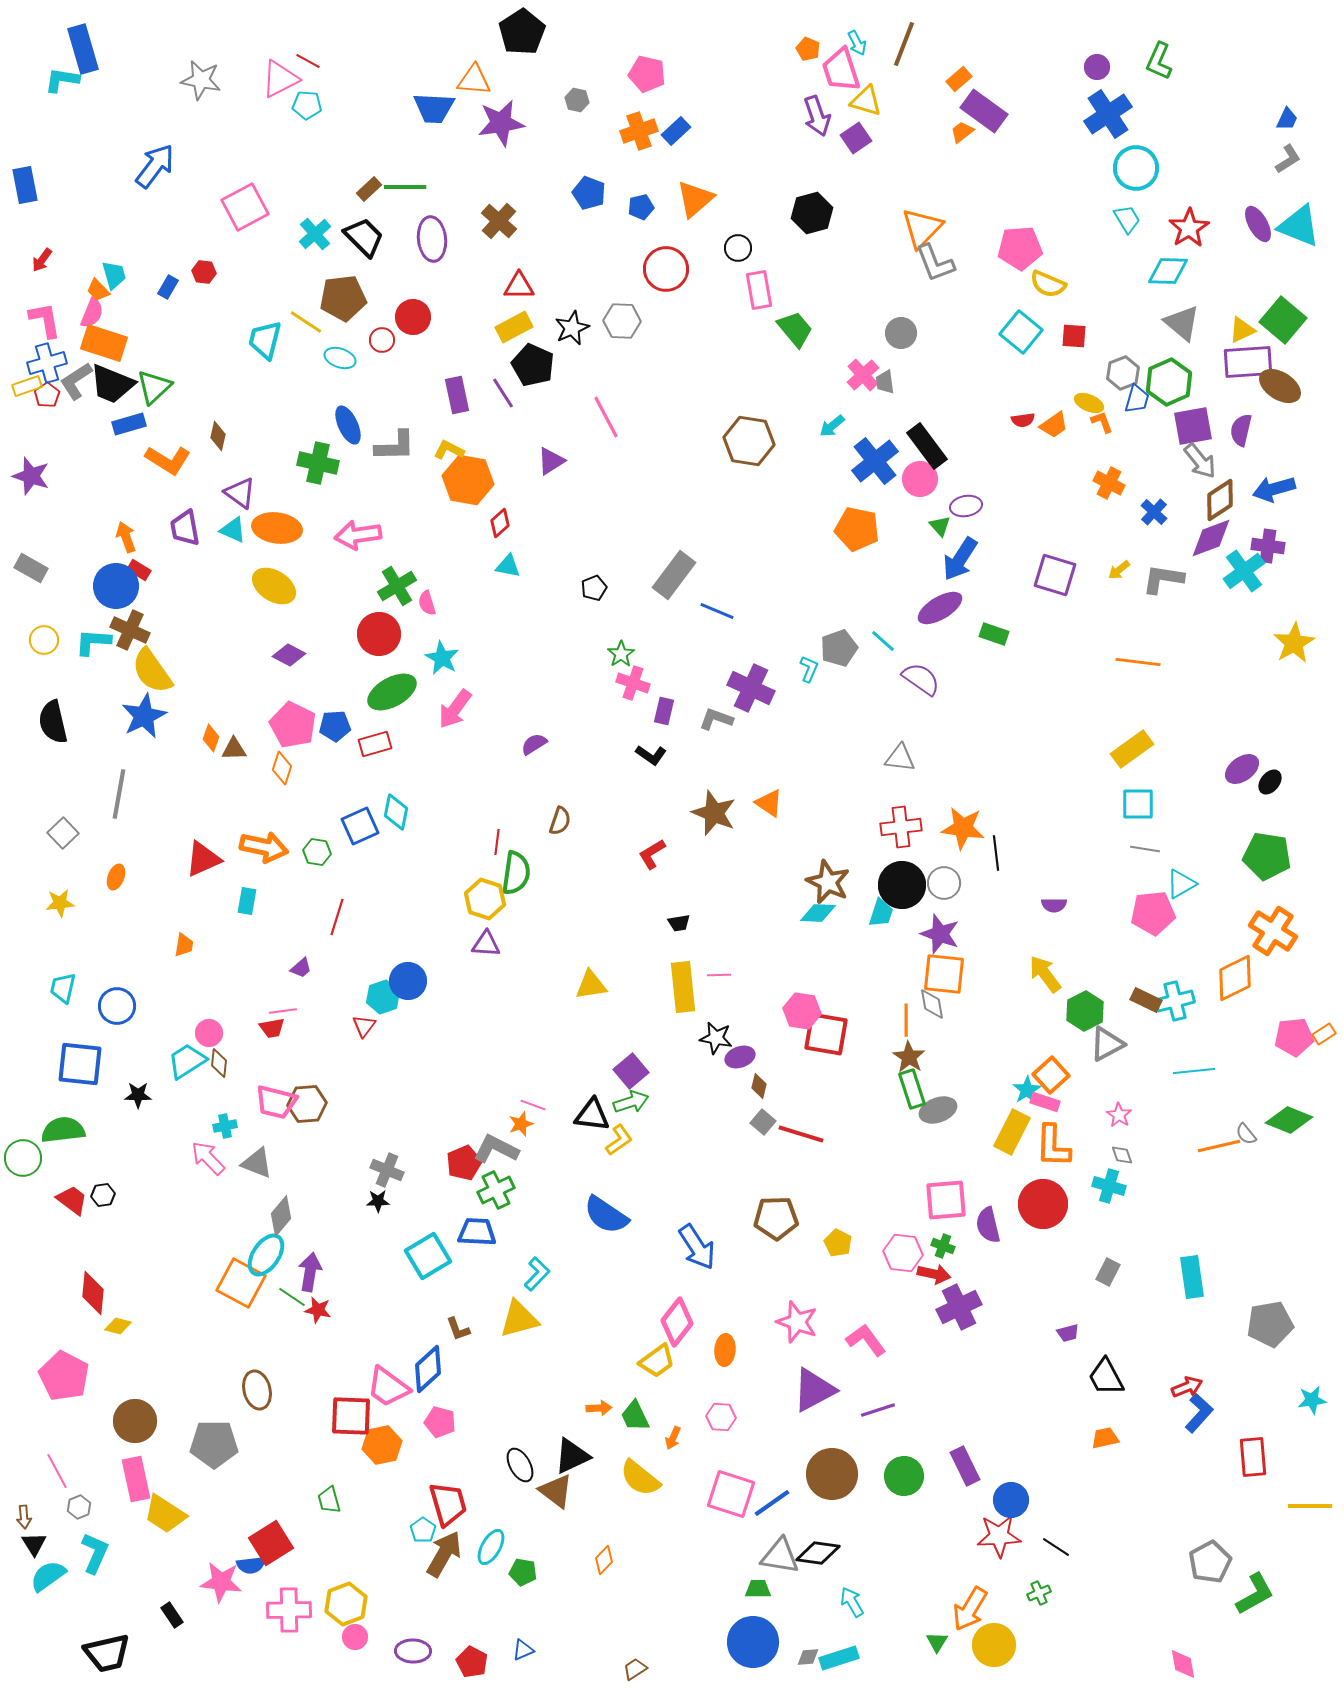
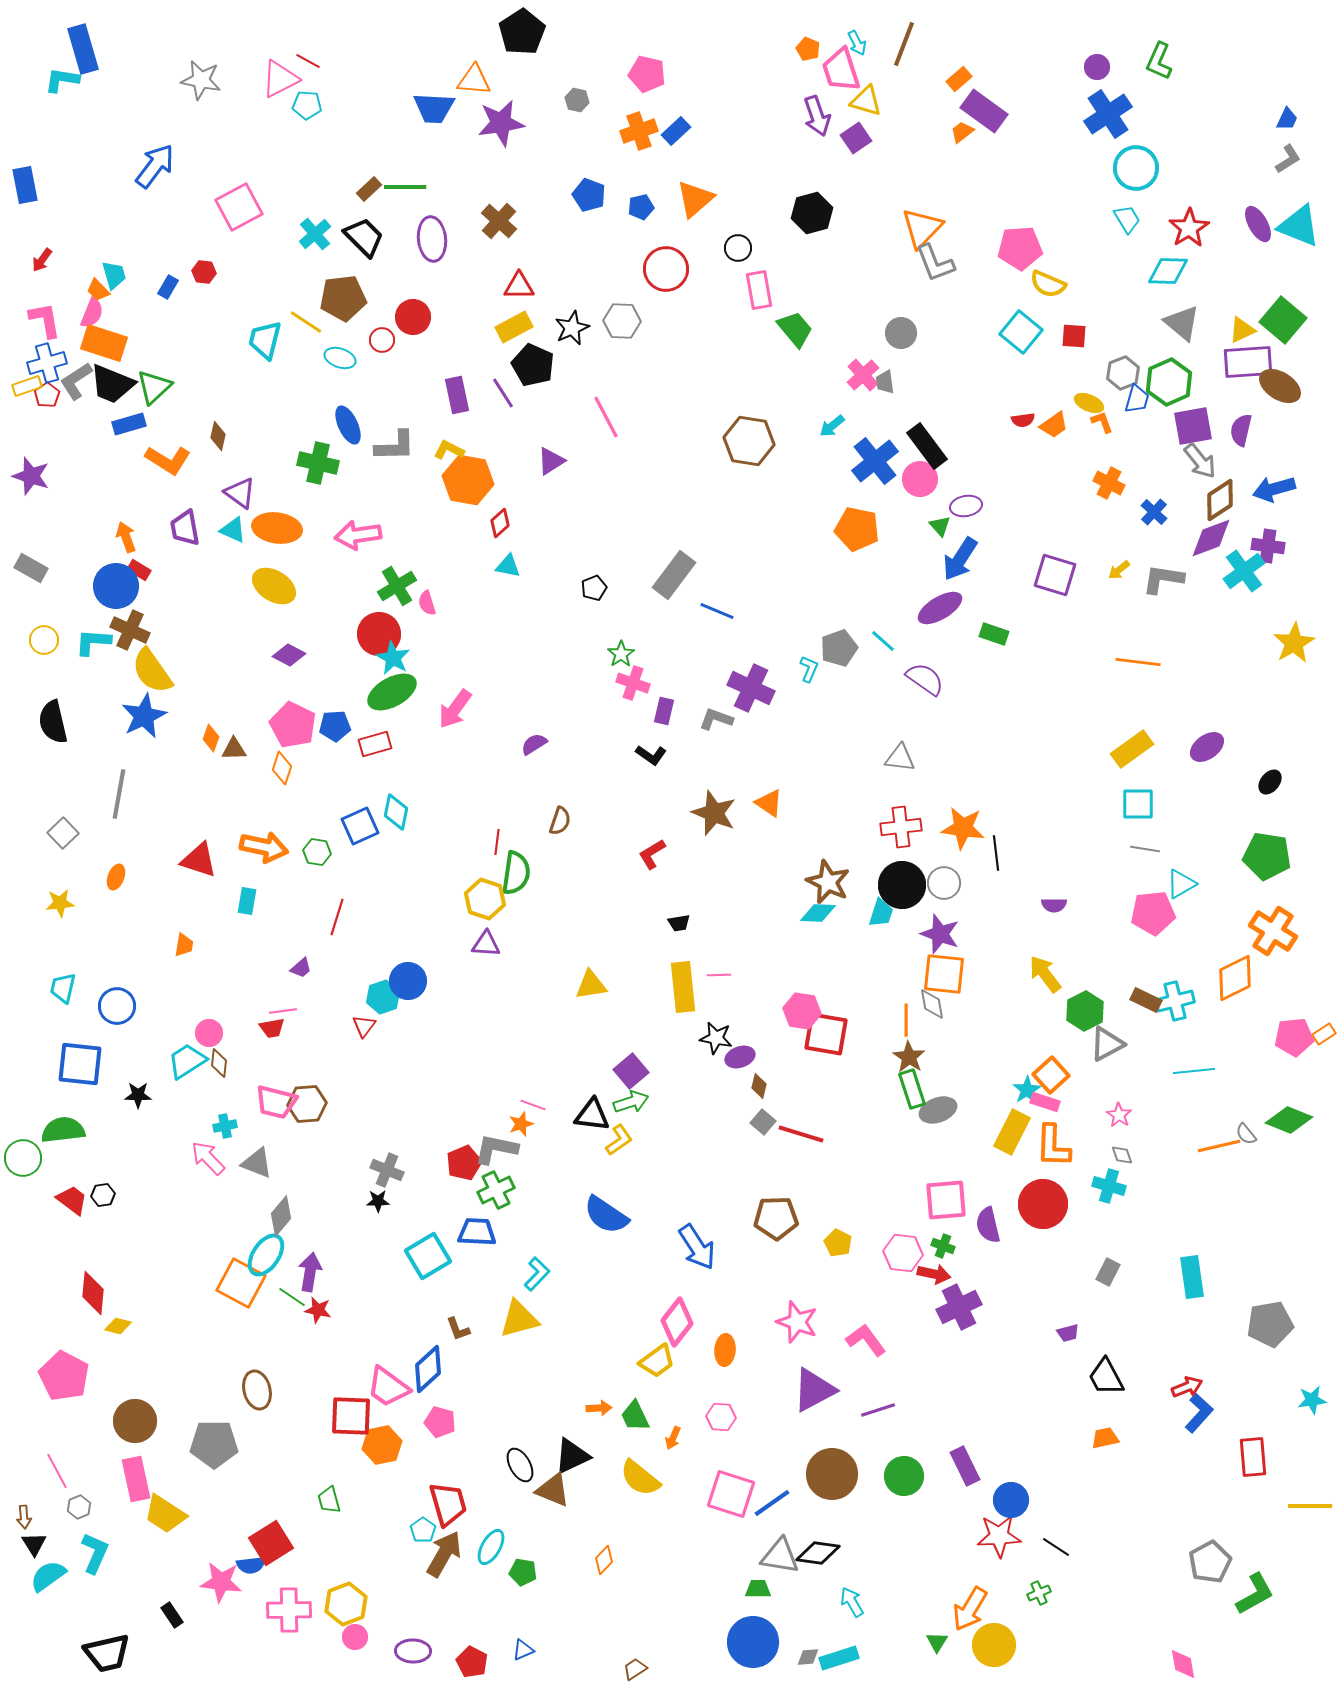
blue pentagon at (589, 193): moved 2 px down
pink square at (245, 207): moved 6 px left
cyan star at (442, 658): moved 49 px left
purple semicircle at (921, 679): moved 4 px right
purple ellipse at (1242, 769): moved 35 px left, 22 px up
red triangle at (203, 859): moved 4 px left, 1 px down; rotated 42 degrees clockwise
gray L-shape at (496, 1149): rotated 15 degrees counterclockwise
brown triangle at (556, 1491): moved 3 px left, 1 px up; rotated 15 degrees counterclockwise
